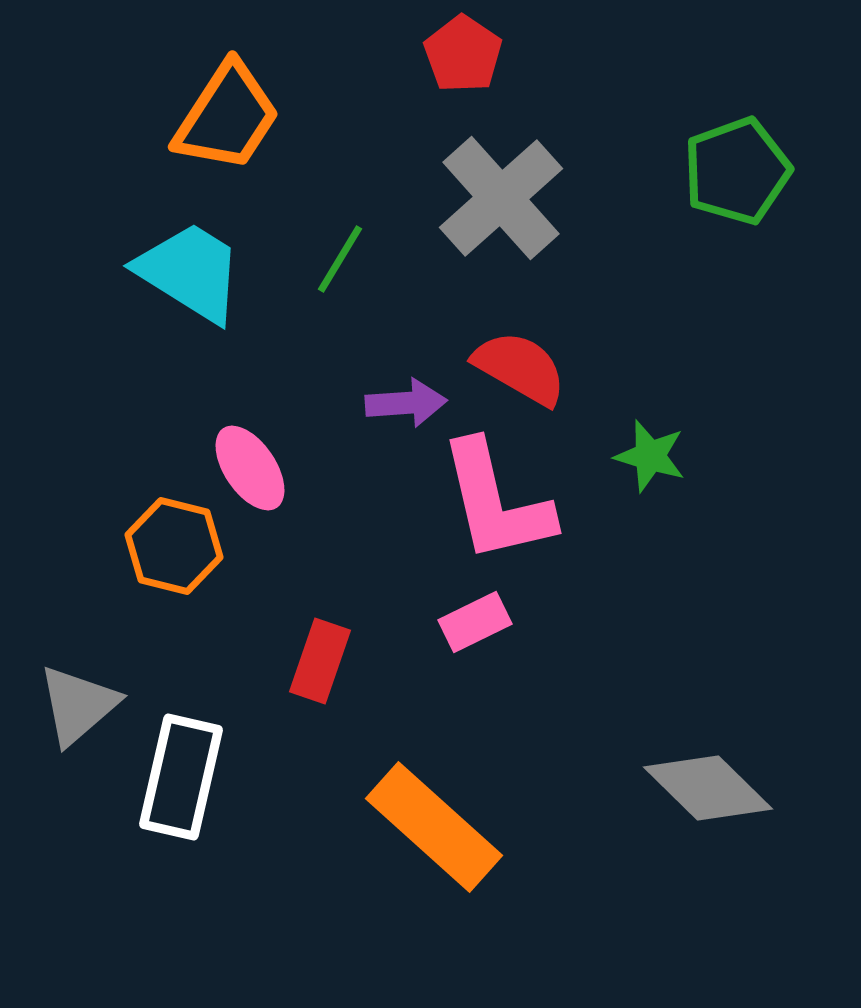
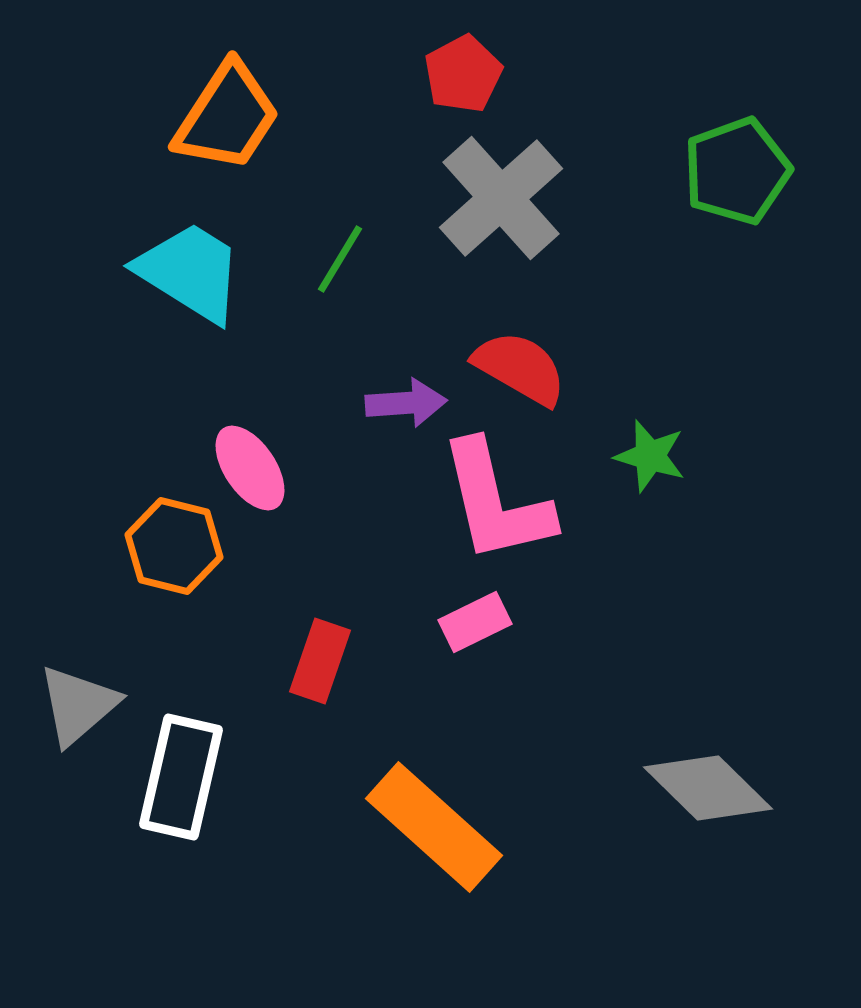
red pentagon: moved 20 px down; rotated 10 degrees clockwise
